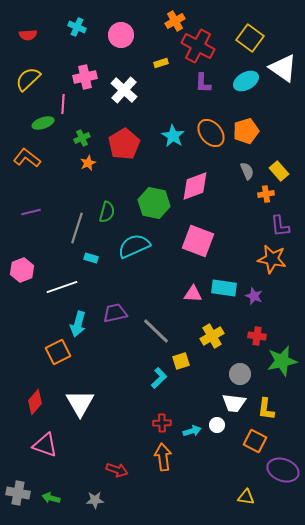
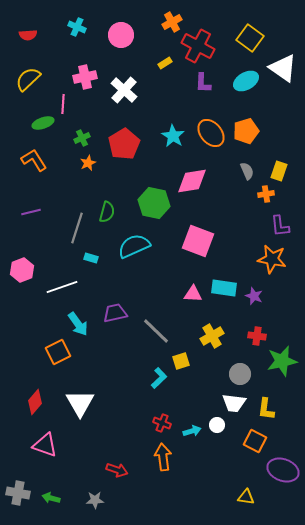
orange cross at (175, 21): moved 3 px left, 1 px down
yellow rectangle at (161, 63): moved 4 px right; rotated 16 degrees counterclockwise
orange L-shape at (27, 158): moved 7 px right, 2 px down; rotated 20 degrees clockwise
yellow rectangle at (279, 171): rotated 60 degrees clockwise
pink diamond at (195, 186): moved 3 px left, 5 px up; rotated 12 degrees clockwise
cyan arrow at (78, 324): rotated 50 degrees counterclockwise
red cross at (162, 423): rotated 24 degrees clockwise
